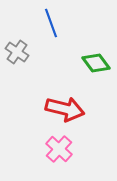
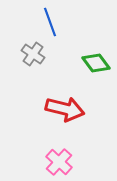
blue line: moved 1 px left, 1 px up
gray cross: moved 16 px right, 2 px down
pink cross: moved 13 px down
